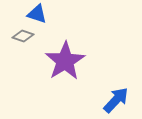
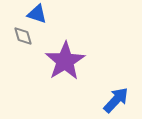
gray diamond: rotated 55 degrees clockwise
